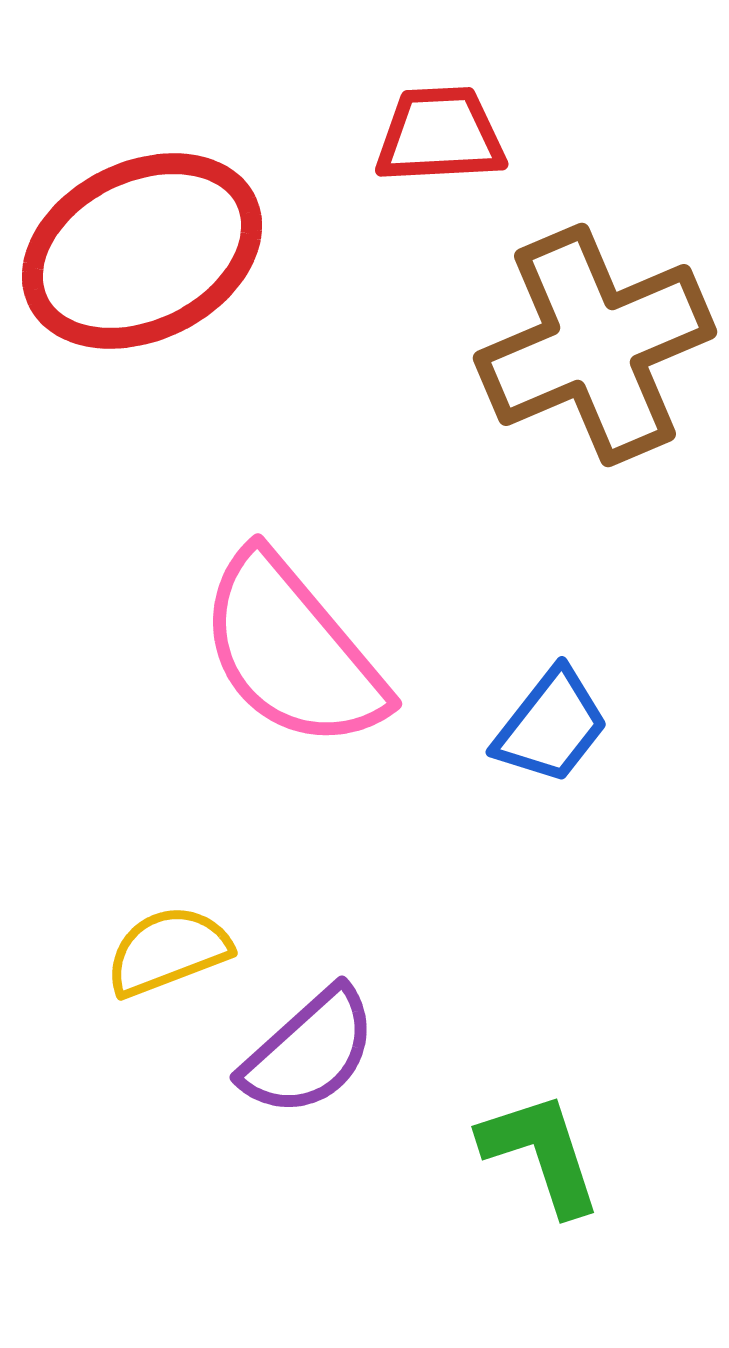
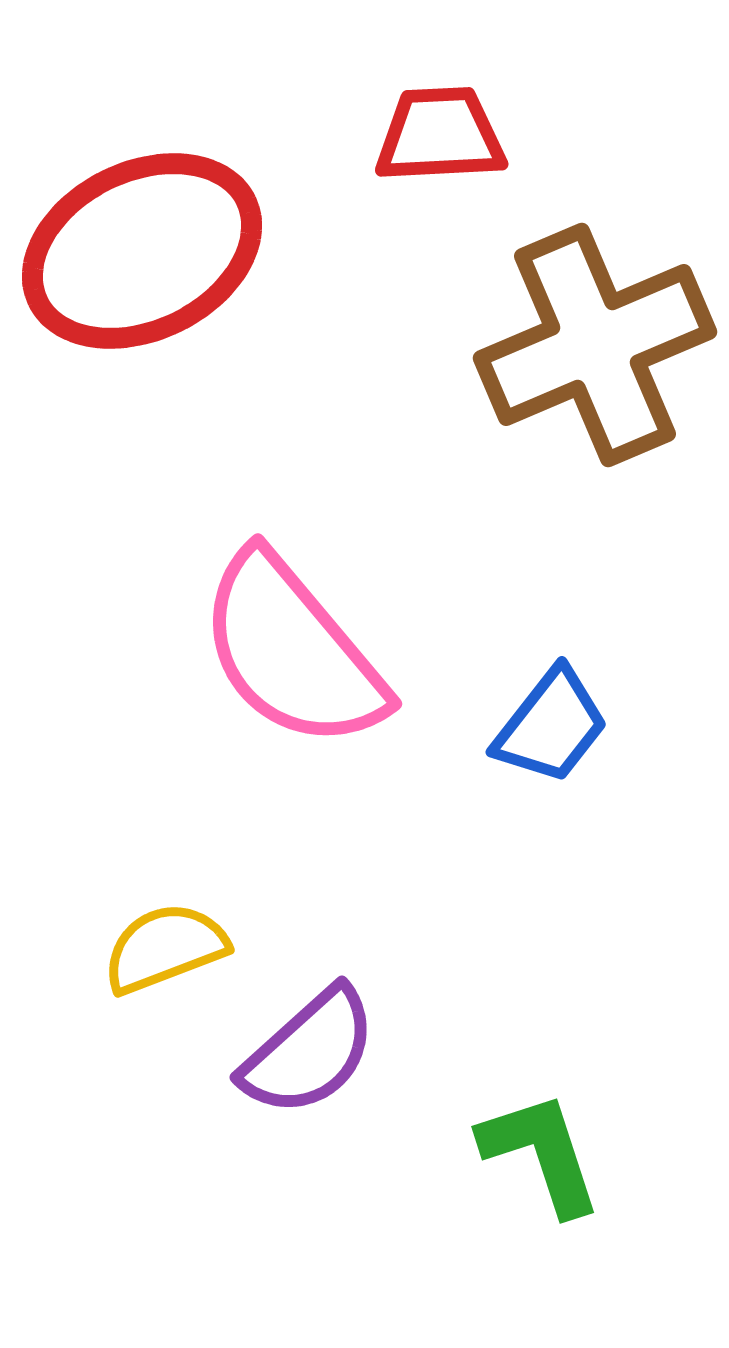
yellow semicircle: moved 3 px left, 3 px up
